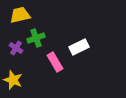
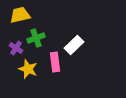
white rectangle: moved 5 px left, 2 px up; rotated 18 degrees counterclockwise
pink rectangle: rotated 24 degrees clockwise
yellow star: moved 15 px right, 11 px up
